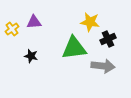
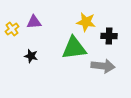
yellow star: moved 4 px left
black cross: moved 1 px right, 3 px up; rotated 28 degrees clockwise
